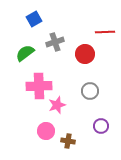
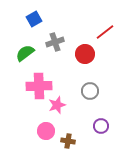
red line: rotated 36 degrees counterclockwise
